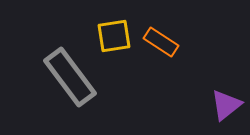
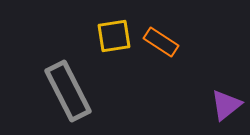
gray rectangle: moved 2 px left, 14 px down; rotated 10 degrees clockwise
